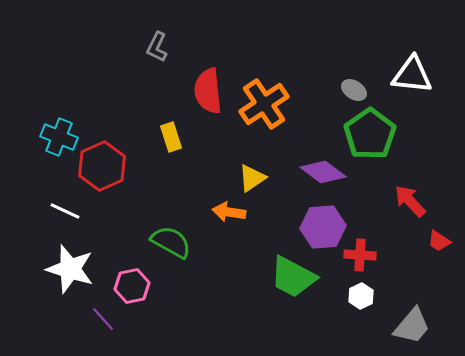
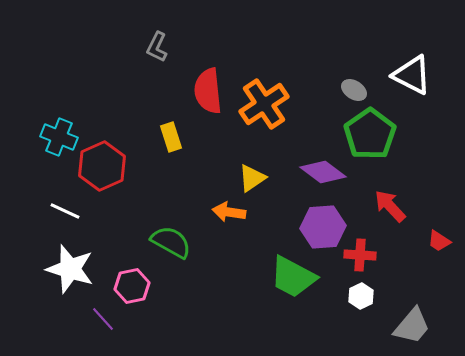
white triangle: rotated 21 degrees clockwise
red arrow: moved 20 px left, 5 px down
